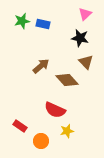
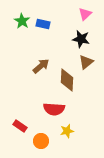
green star: rotated 28 degrees counterclockwise
black star: moved 1 px right, 1 px down
brown triangle: rotated 35 degrees clockwise
brown diamond: rotated 45 degrees clockwise
red semicircle: moved 1 px left, 1 px up; rotated 20 degrees counterclockwise
